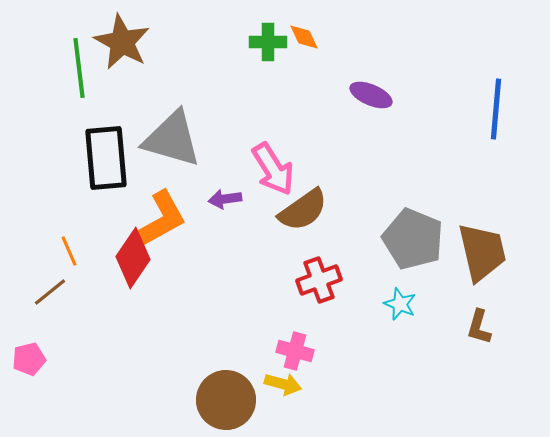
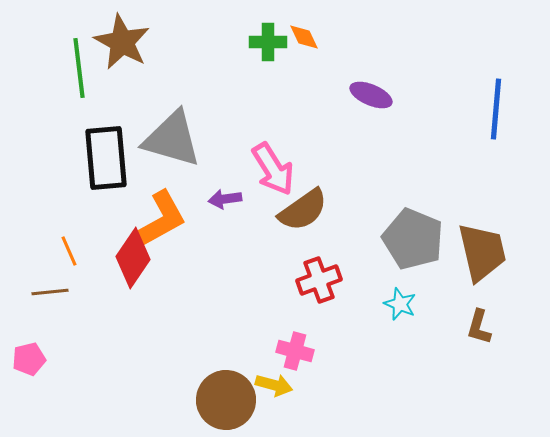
brown line: rotated 33 degrees clockwise
yellow arrow: moved 9 px left, 1 px down
